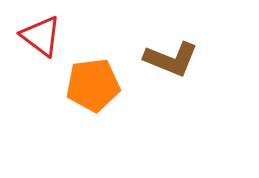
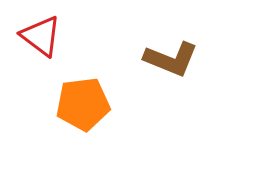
orange pentagon: moved 10 px left, 19 px down
